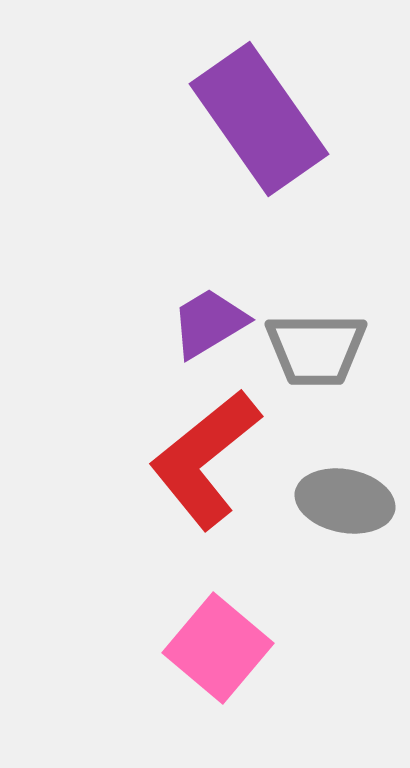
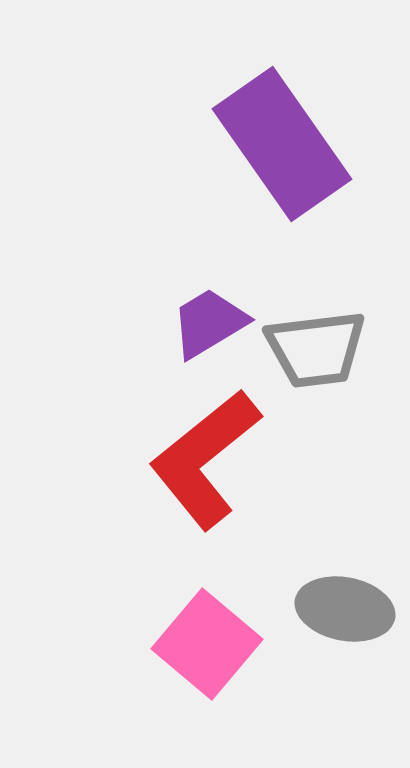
purple rectangle: moved 23 px right, 25 px down
gray trapezoid: rotated 7 degrees counterclockwise
gray ellipse: moved 108 px down
pink square: moved 11 px left, 4 px up
